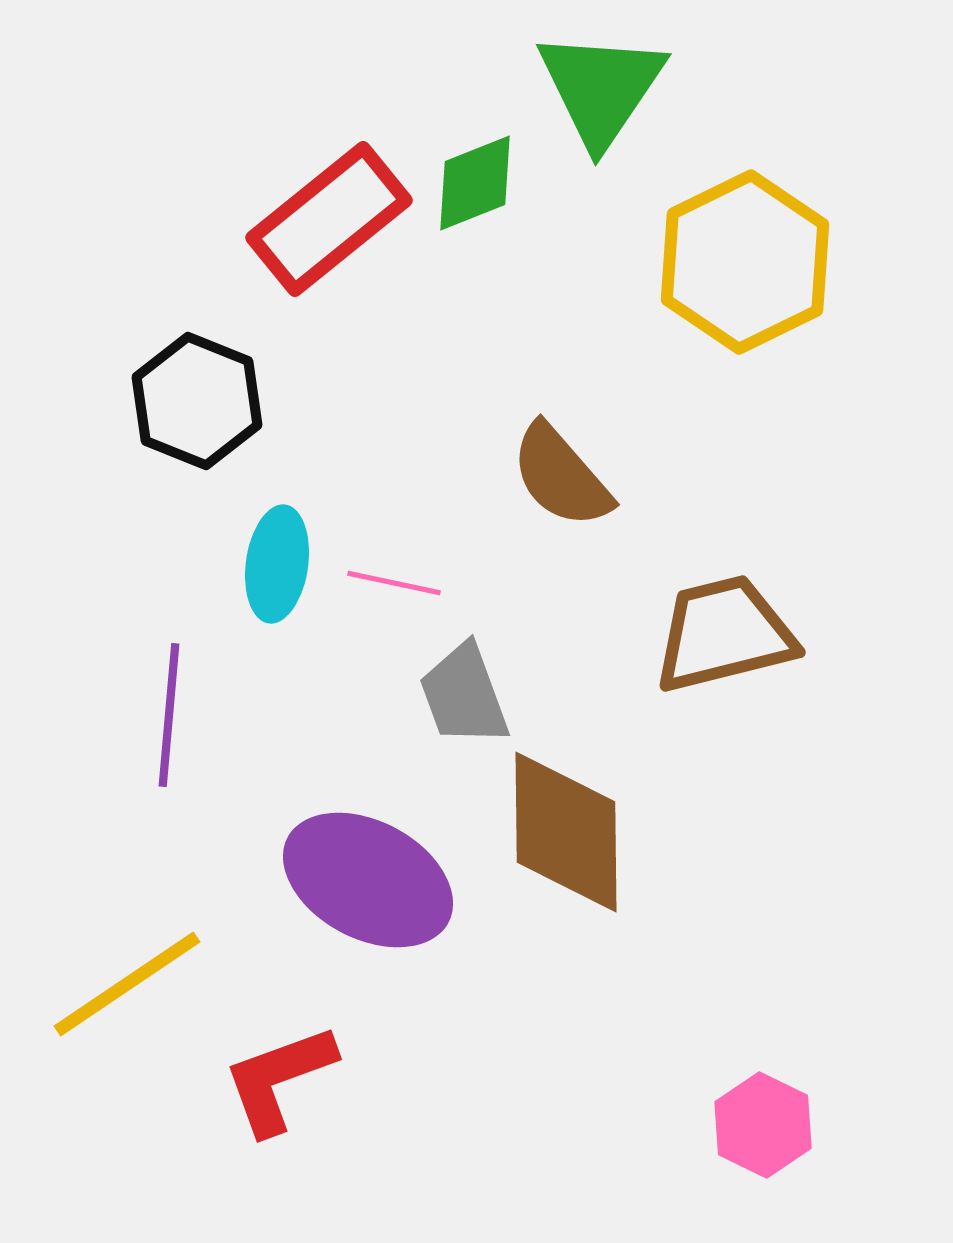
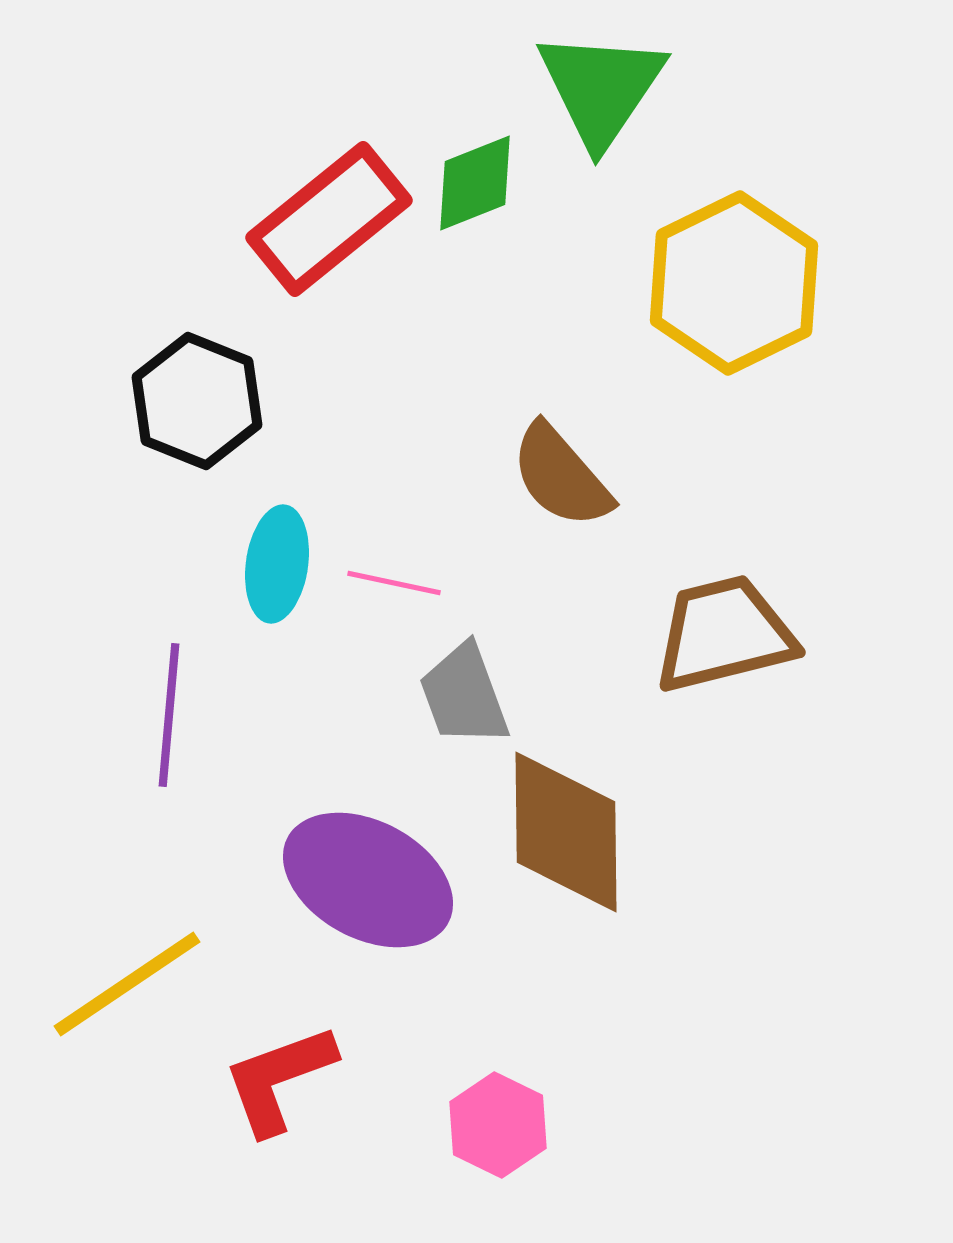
yellow hexagon: moved 11 px left, 21 px down
pink hexagon: moved 265 px left
